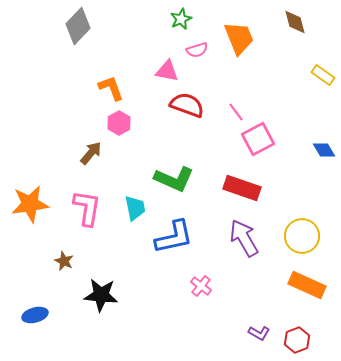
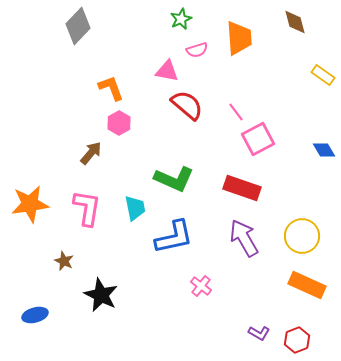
orange trapezoid: rotated 18 degrees clockwise
red semicircle: rotated 20 degrees clockwise
black star: rotated 20 degrees clockwise
